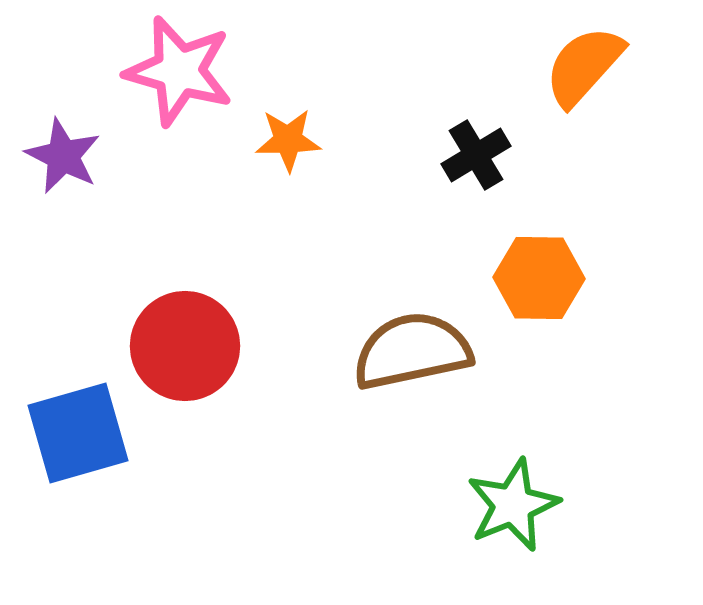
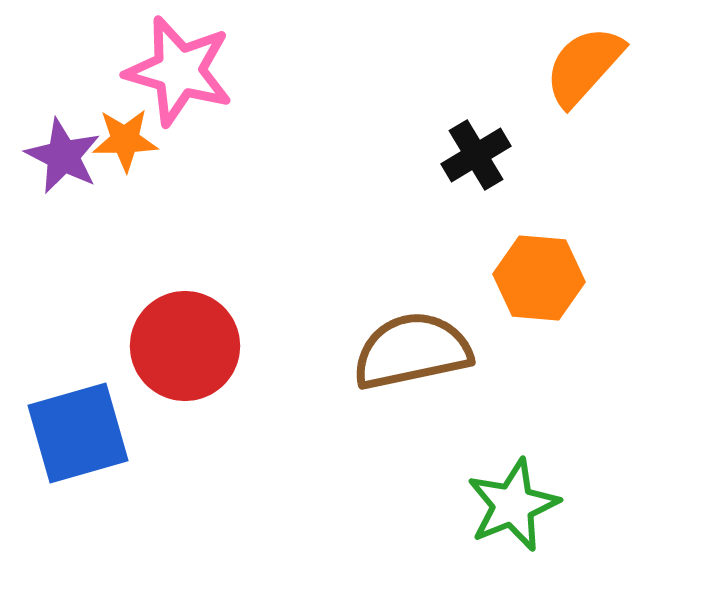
orange star: moved 163 px left
orange hexagon: rotated 4 degrees clockwise
